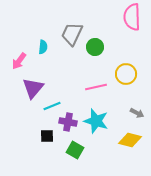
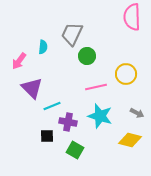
green circle: moved 8 px left, 9 px down
purple triangle: moved 1 px left; rotated 25 degrees counterclockwise
cyan star: moved 4 px right, 5 px up
